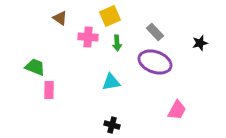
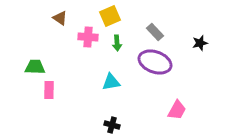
green trapezoid: rotated 20 degrees counterclockwise
